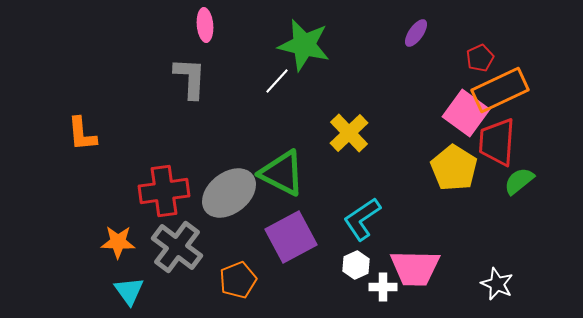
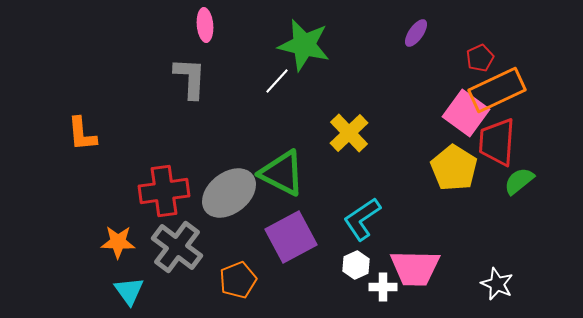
orange rectangle: moved 3 px left
